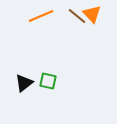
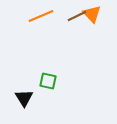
brown line: rotated 66 degrees counterclockwise
black triangle: moved 15 px down; rotated 24 degrees counterclockwise
